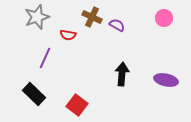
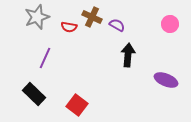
pink circle: moved 6 px right, 6 px down
red semicircle: moved 1 px right, 8 px up
black arrow: moved 6 px right, 19 px up
purple ellipse: rotated 10 degrees clockwise
